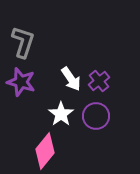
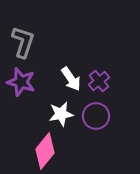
white star: rotated 25 degrees clockwise
